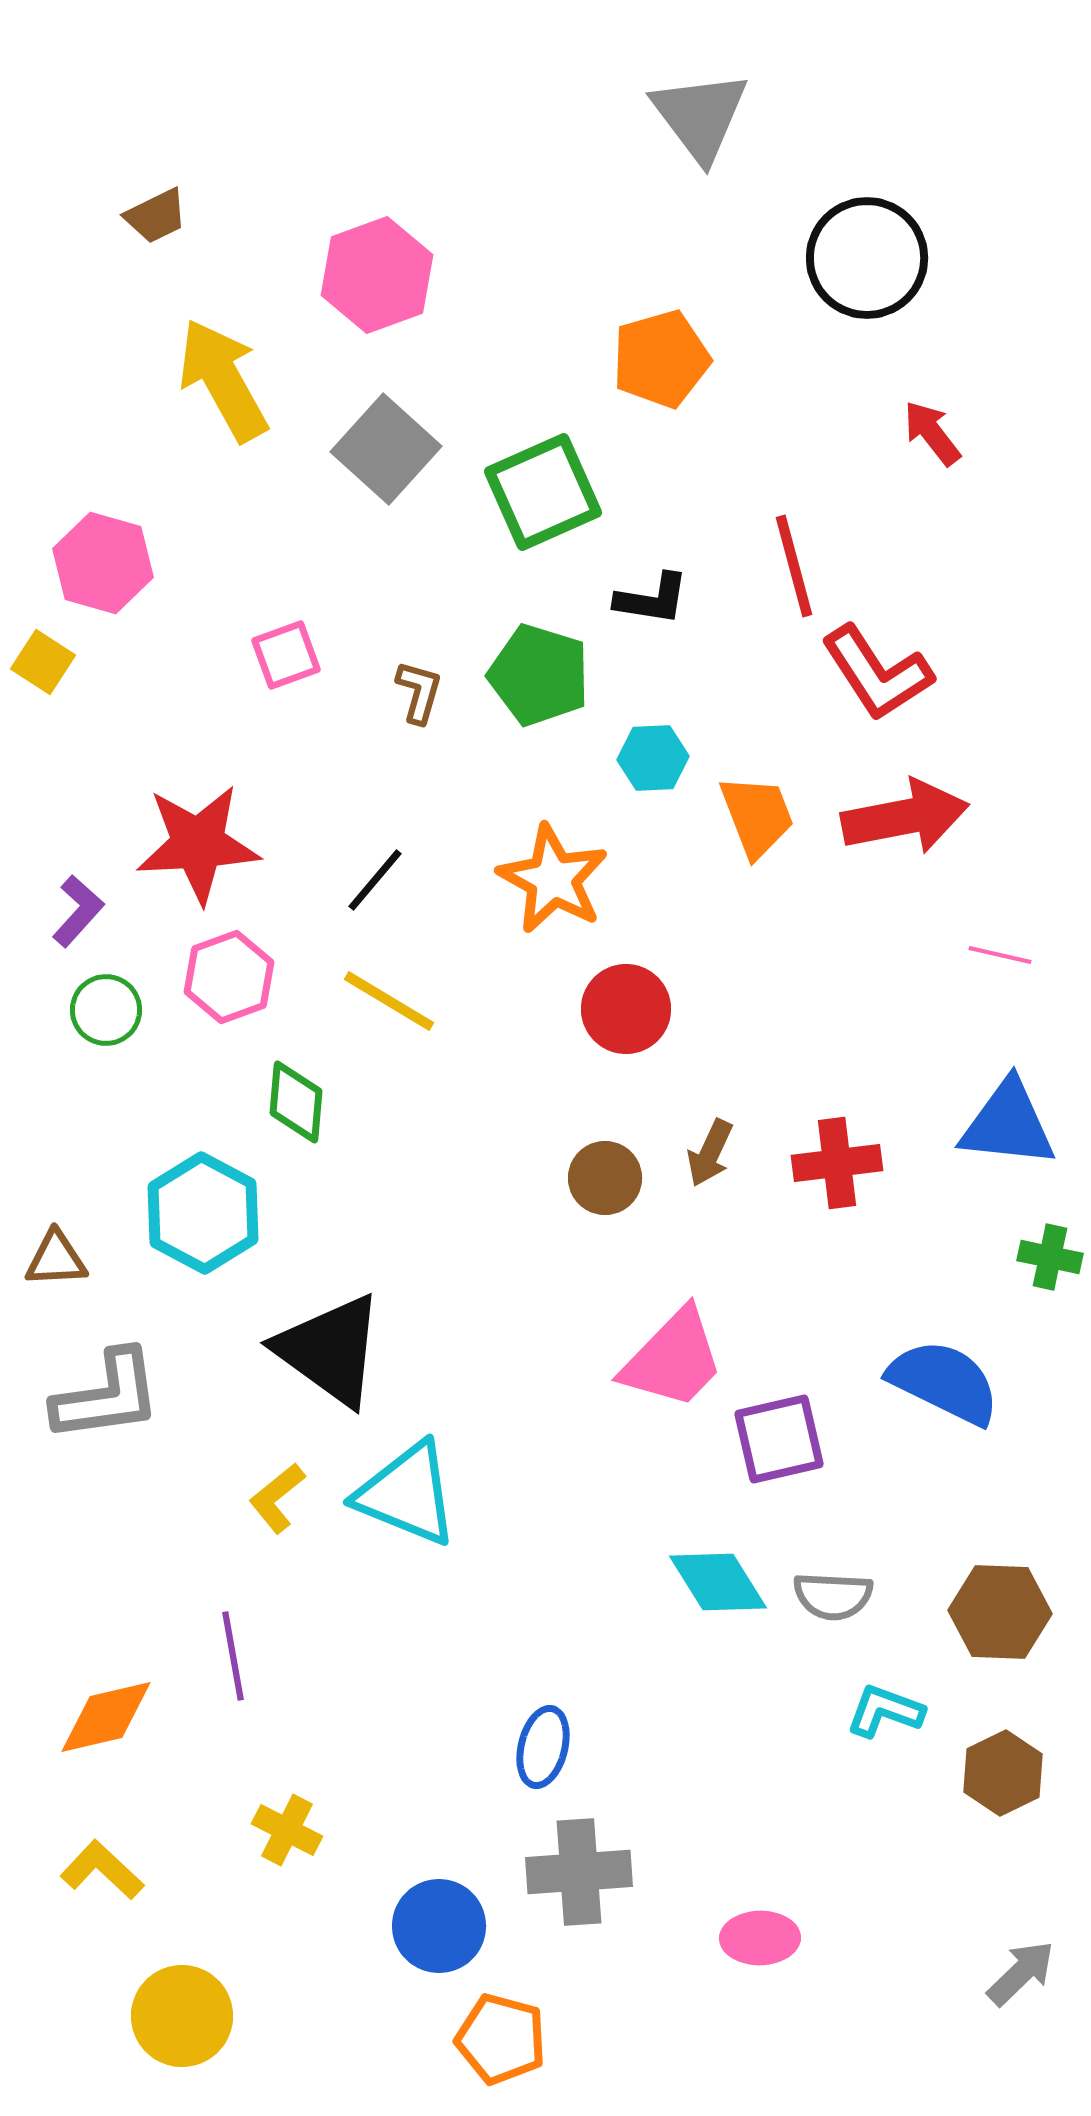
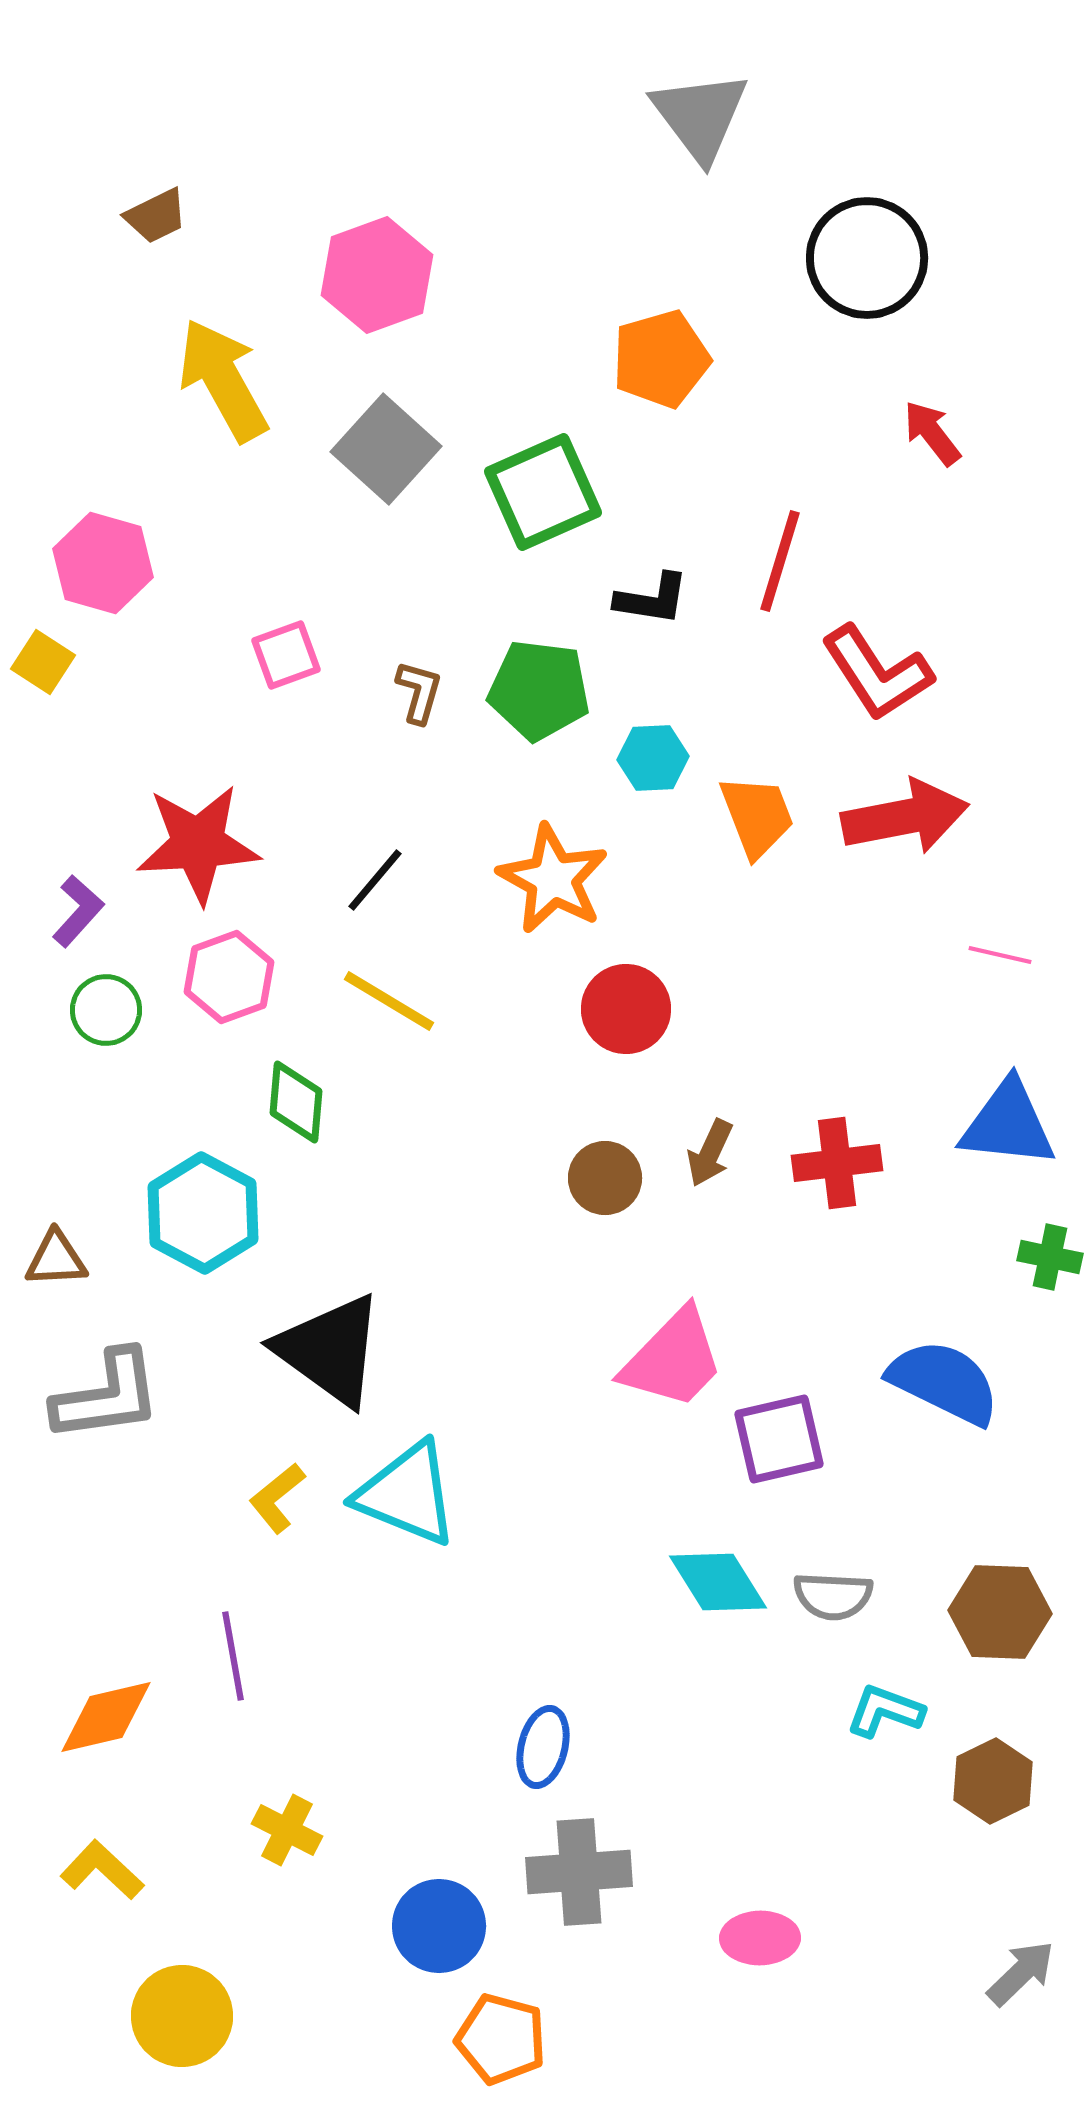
red line at (794, 566): moved 14 px left, 5 px up; rotated 32 degrees clockwise
green pentagon at (539, 675): moved 15 px down; rotated 10 degrees counterclockwise
brown hexagon at (1003, 1773): moved 10 px left, 8 px down
